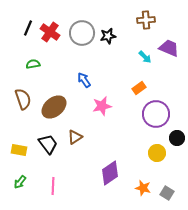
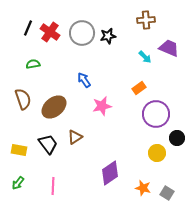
green arrow: moved 2 px left, 1 px down
